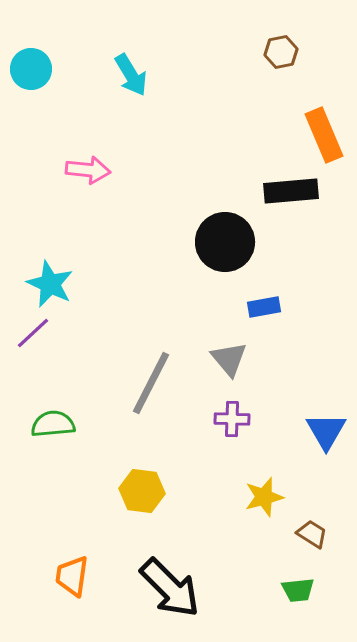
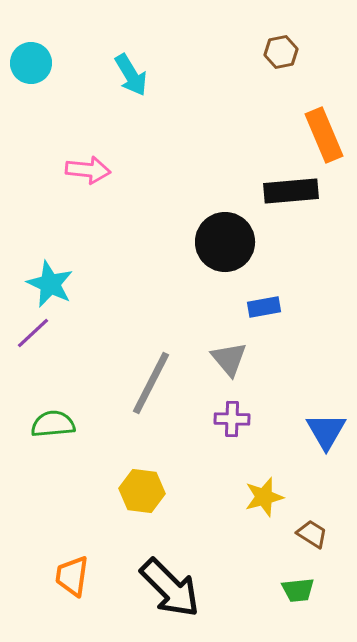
cyan circle: moved 6 px up
